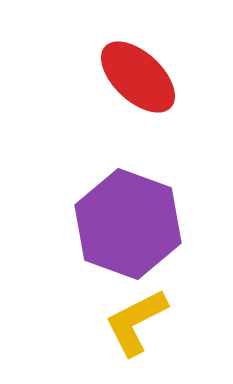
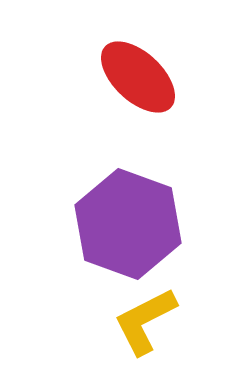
yellow L-shape: moved 9 px right, 1 px up
